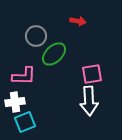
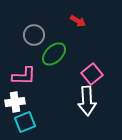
red arrow: rotated 21 degrees clockwise
gray circle: moved 2 px left, 1 px up
pink square: rotated 30 degrees counterclockwise
white arrow: moved 2 px left
